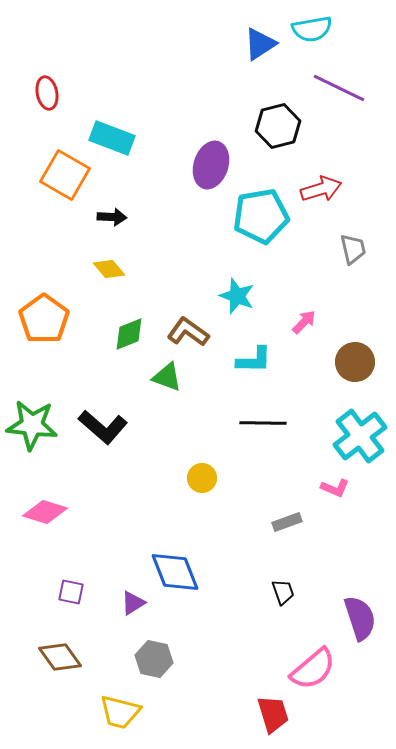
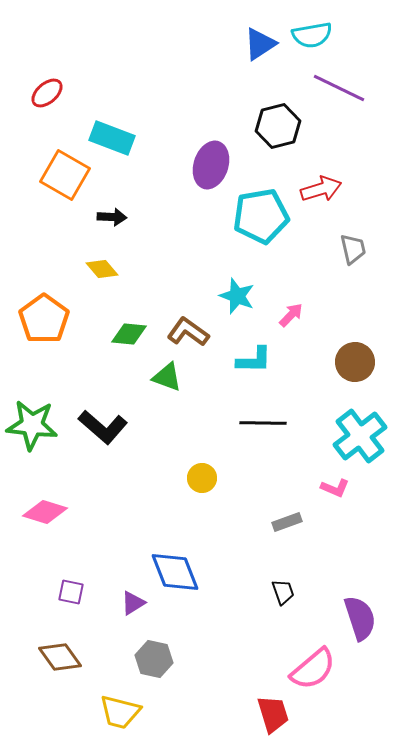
cyan semicircle: moved 6 px down
red ellipse: rotated 60 degrees clockwise
yellow diamond: moved 7 px left
pink arrow: moved 13 px left, 7 px up
green diamond: rotated 27 degrees clockwise
